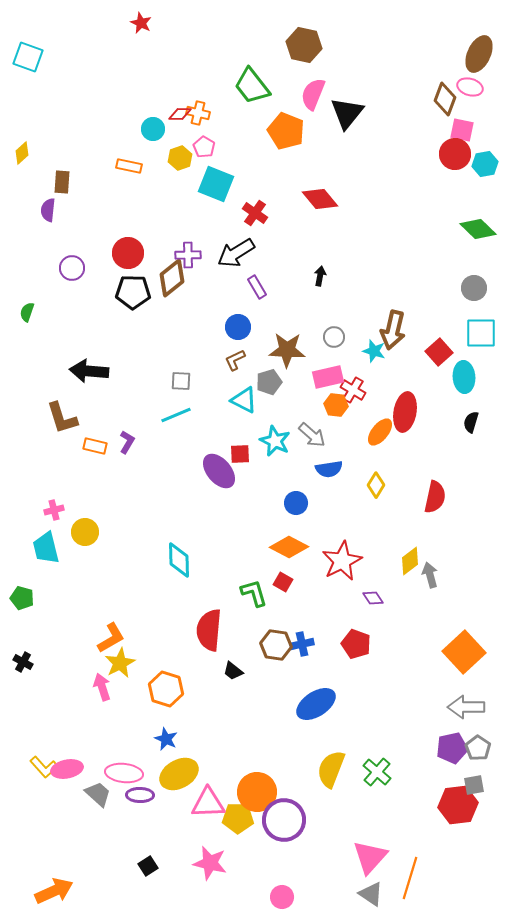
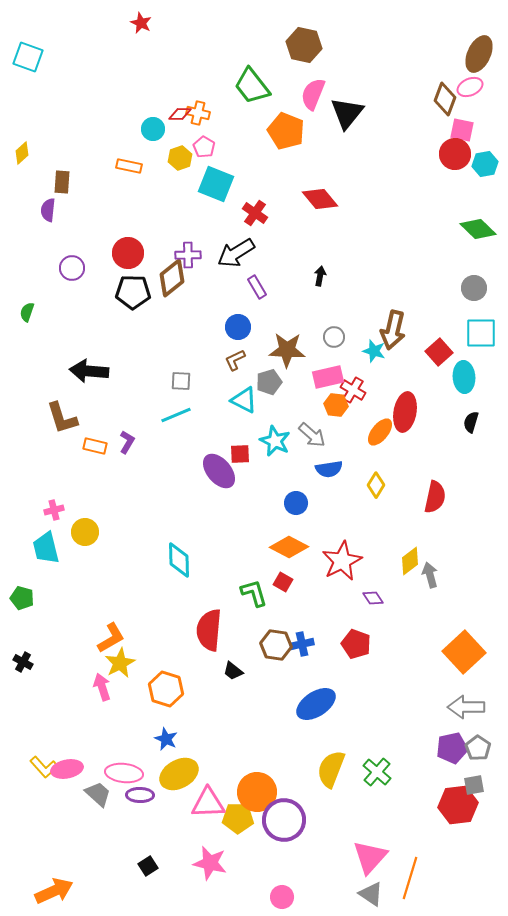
pink ellipse at (470, 87): rotated 40 degrees counterclockwise
